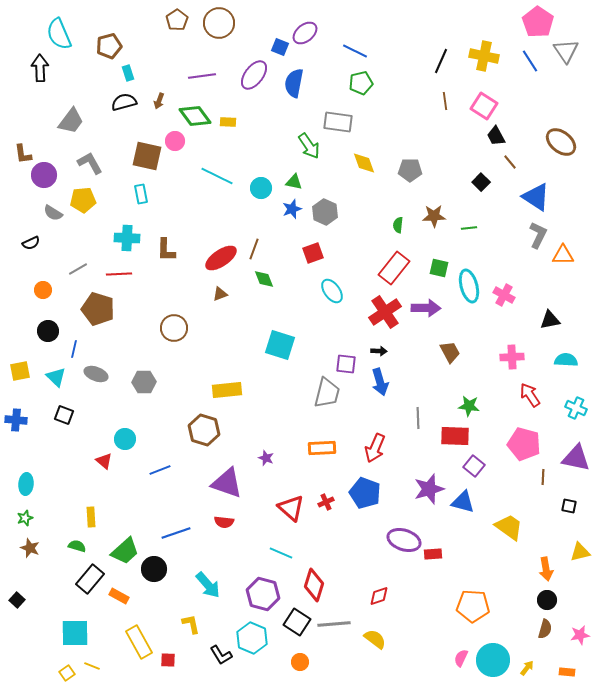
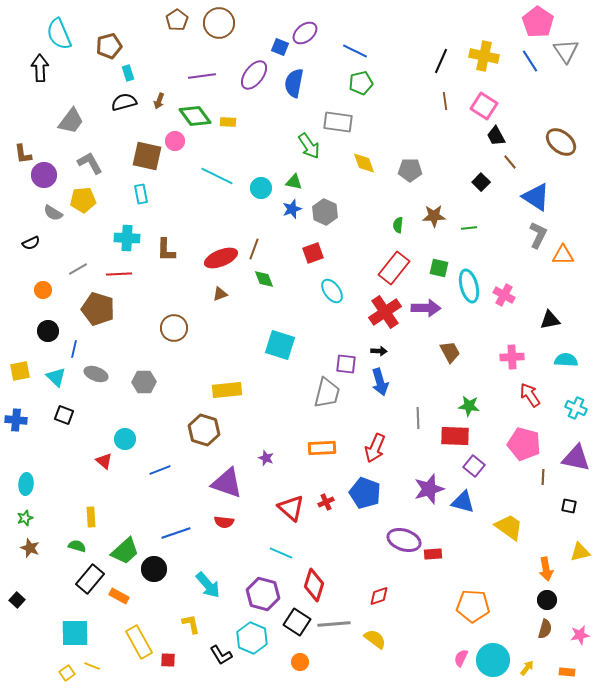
red ellipse at (221, 258): rotated 12 degrees clockwise
